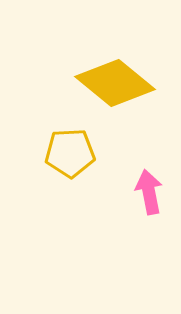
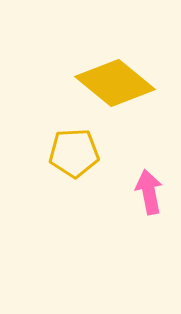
yellow pentagon: moved 4 px right
